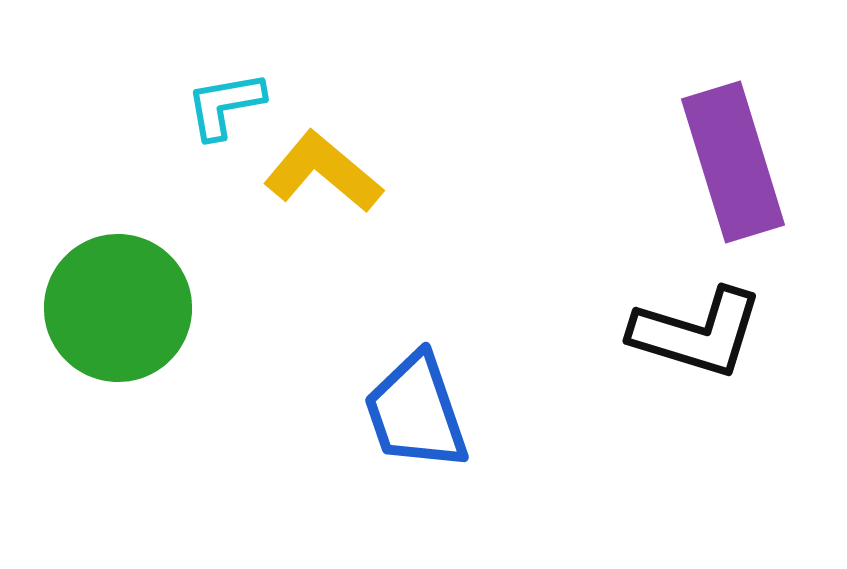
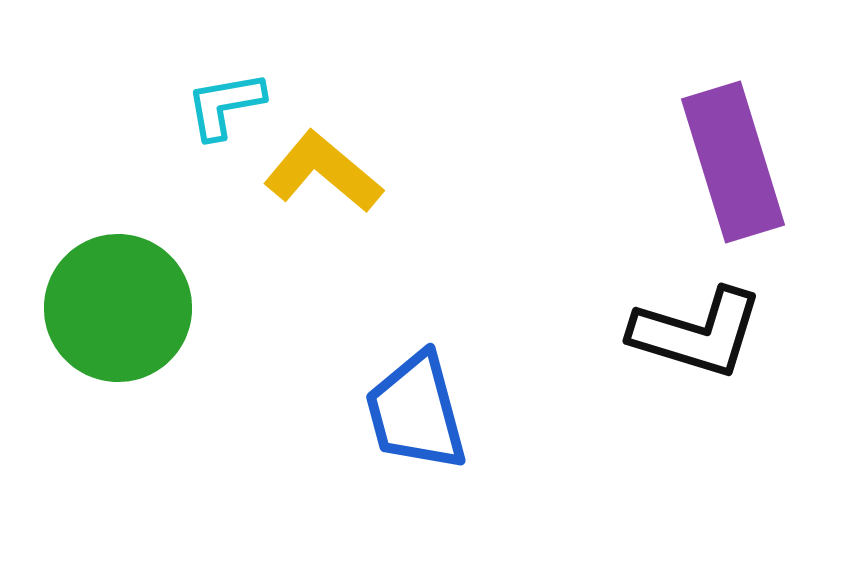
blue trapezoid: rotated 4 degrees clockwise
